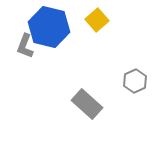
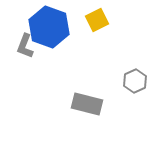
yellow square: rotated 15 degrees clockwise
blue hexagon: rotated 6 degrees clockwise
gray rectangle: rotated 28 degrees counterclockwise
